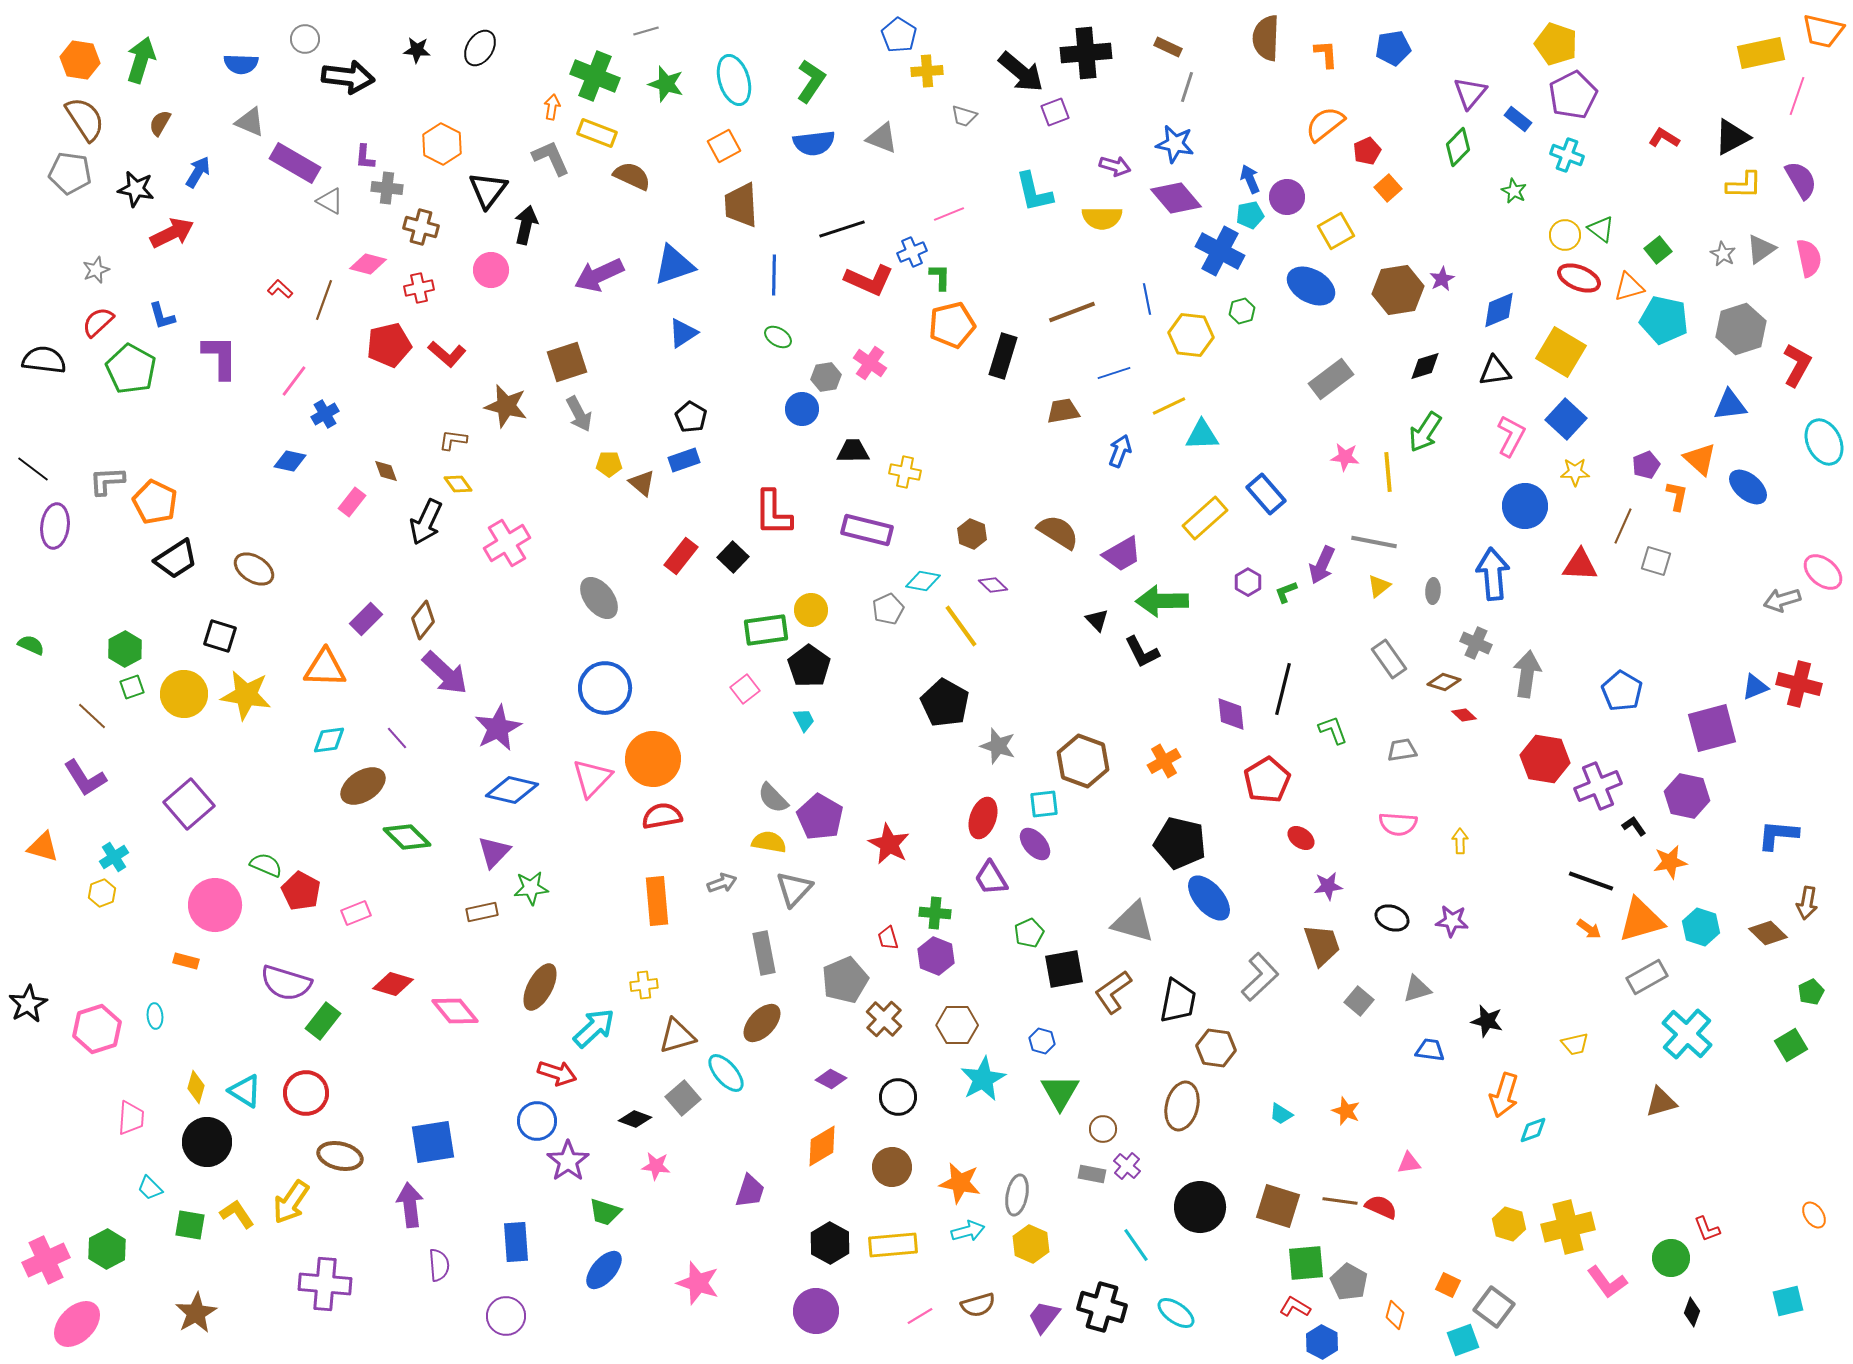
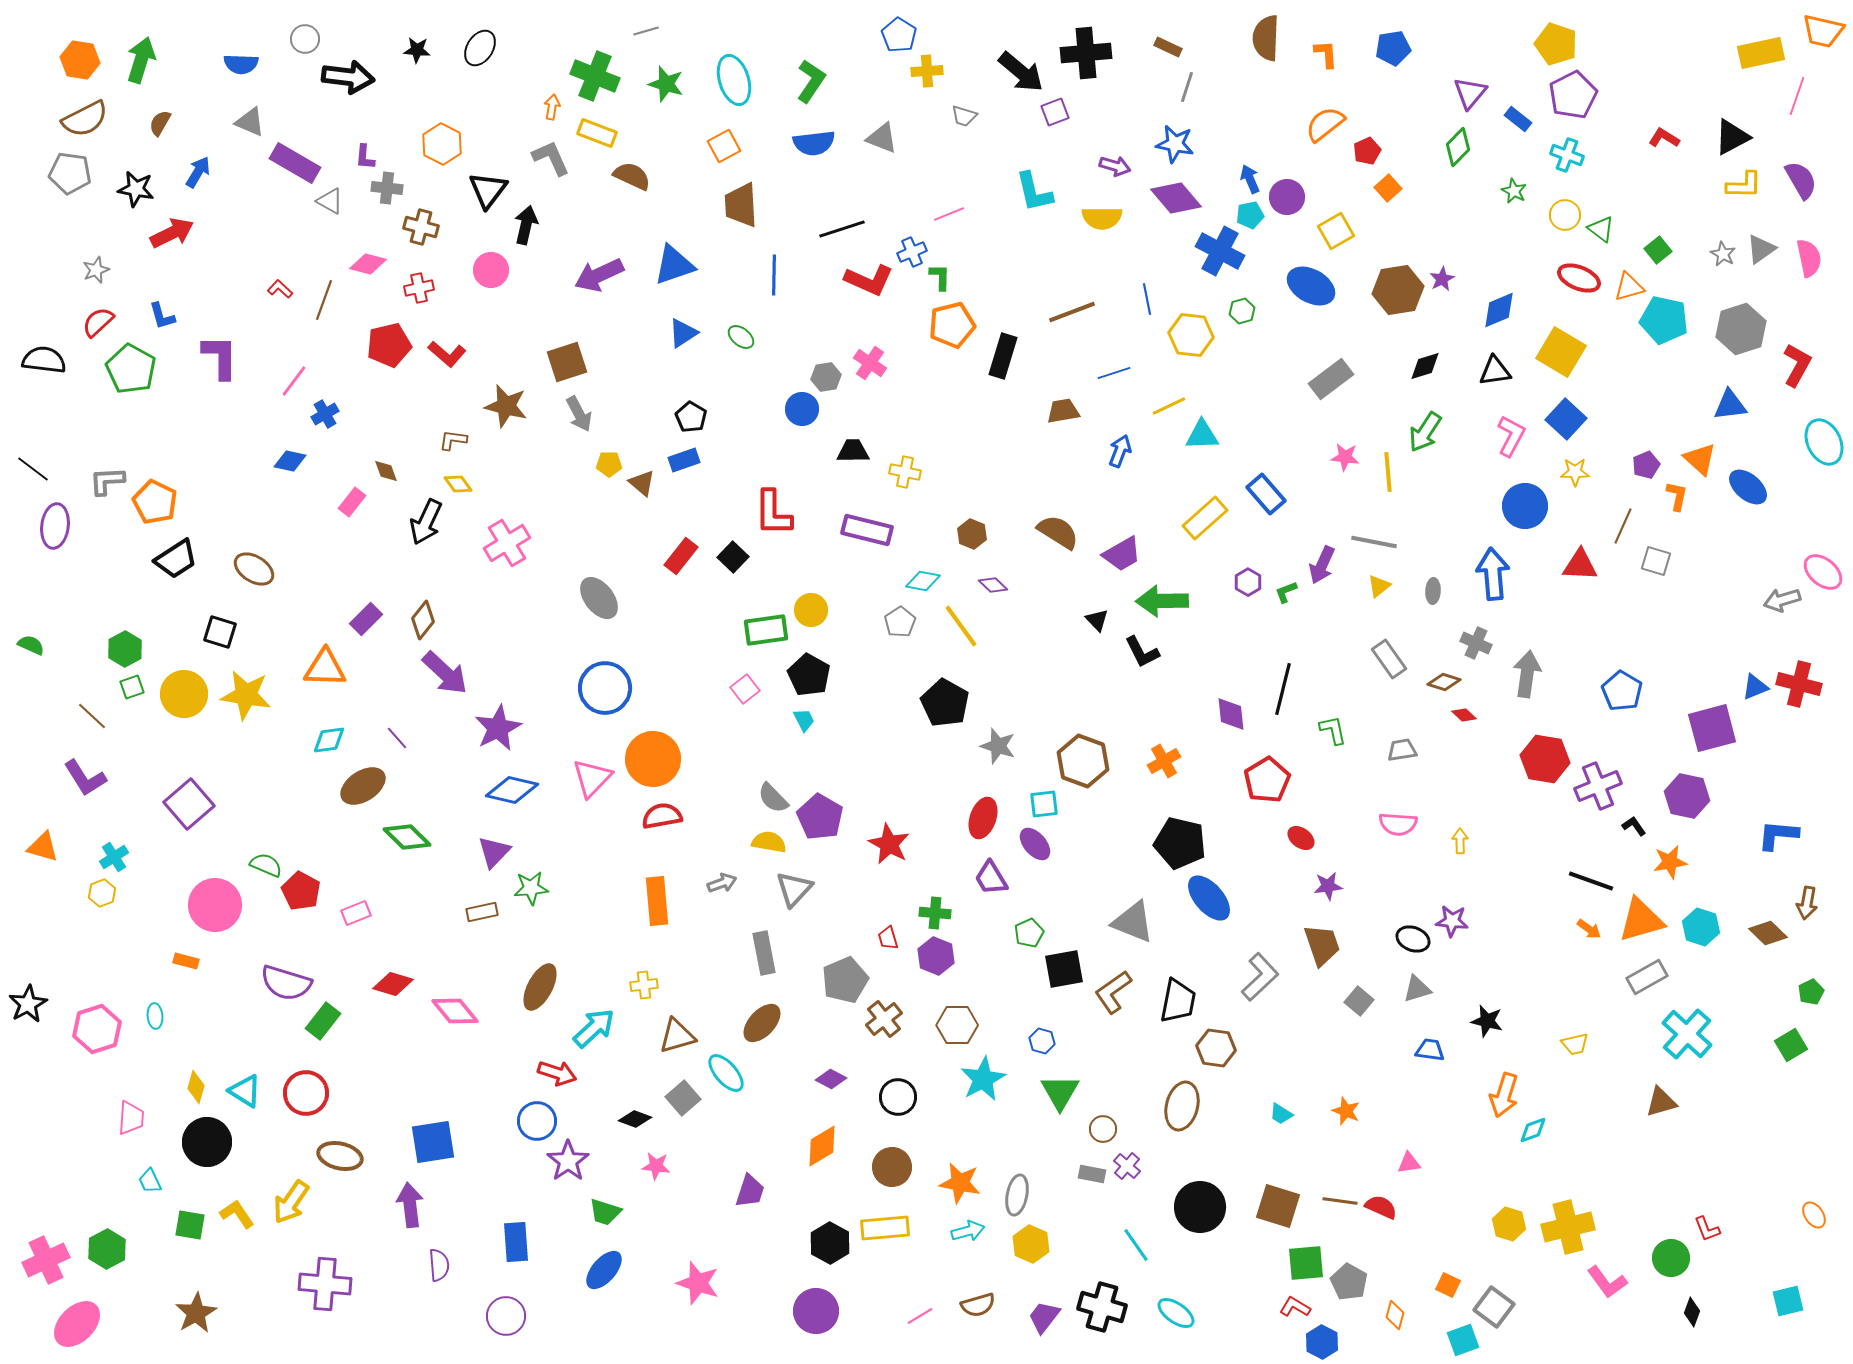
brown semicircle at (85, 119): rotated 96 degrees clockwise
yellow circle at (1565, 235): moved 20 px up
green ellipse at (778, 337): moved 37 px left; rotated 8 degrees clockwise
gray pentagon at (888, 609): moved 12 px right, 13 px down; rotated 8 degrees counterclockwise
black square at (220, 636): moved 4 px up
black pentagon at (809, 666): moved 9 px down; rotated 6 degrees counterclockwise
green L-shape at (1333, 730): rotated 8 degrees clockwise
black ellipse at (1392, 918): moved 21 px right, 21 px down
gray triangle at (1133, 922): rotated 6 degrees clockwise
brown cross at (884, 1019): rotated 9 degrees clockwise
cyan trapezoid at (150, 1188): moved 7 px up; rotated 20 degrees clockwise
yellow rectangle at (893, 1245): moved 8 px left, 17 px up
